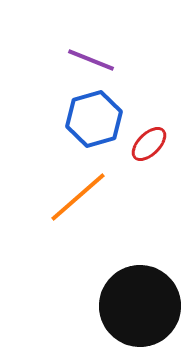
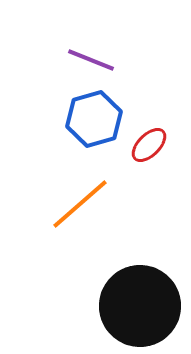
red ellipse: moved 1 px down
orange line: moved 2 px right, 7 px down
